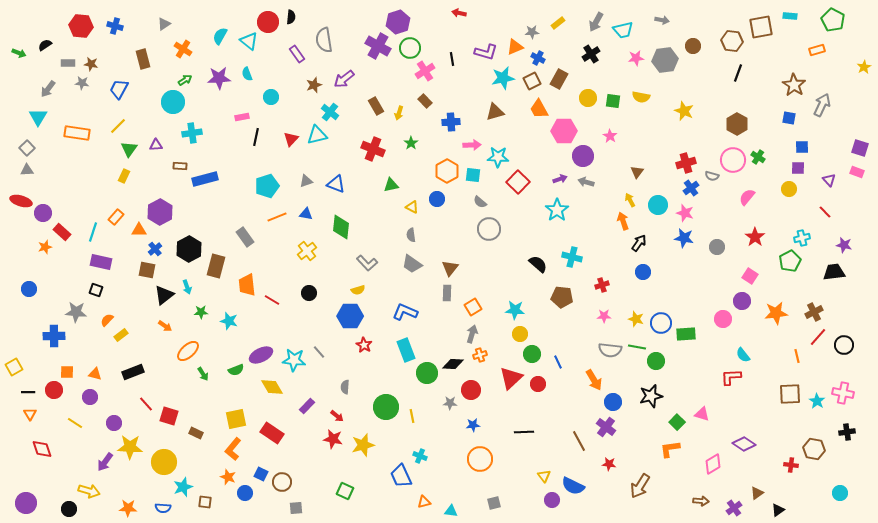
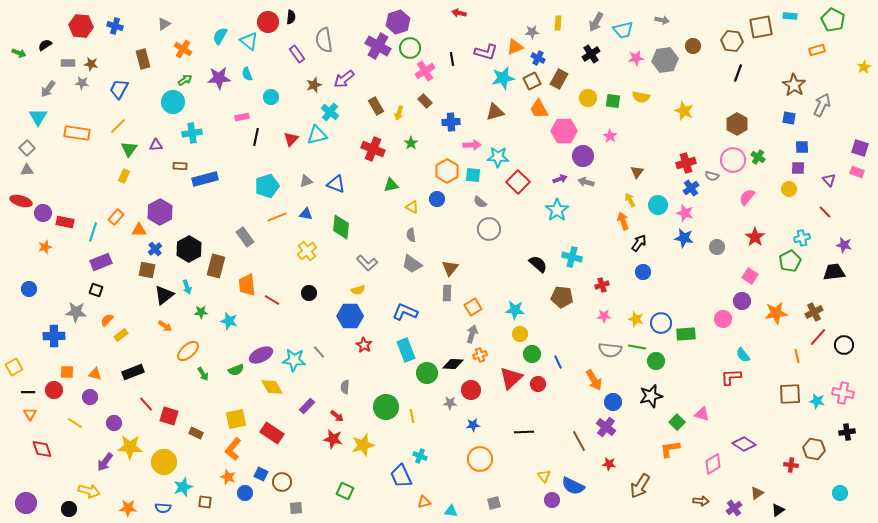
yellow rectangle at (558, 23): rotated 48 degrees counterclockwise
red rectangle at (62, 232): moved 3 px right, 10 px up; rotated 30 degrees counterclockwise
purple rectangle at (101, 262): rotated 35 degrees counterclockwise
cyan star at (817, 401): rotated 21 degrees counterclockwise
